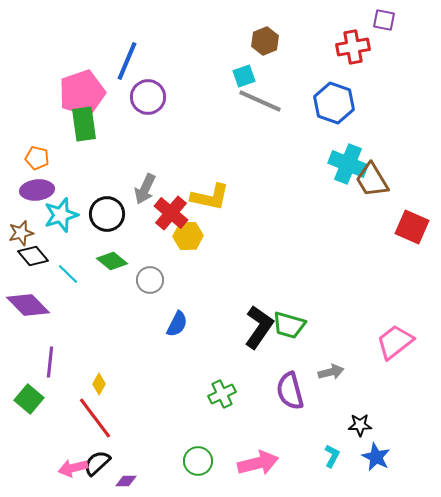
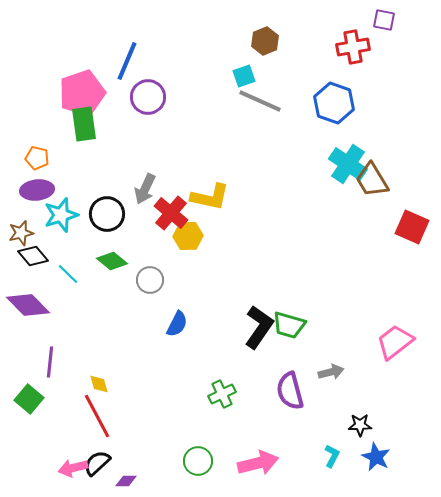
cyan cross at (348, 164): rotated 12 degrees clockwise
yellow diamond at (99, 384): rotated 45 degrees counterclockwise
red line at (95, 418): moved 2 px right, 2 px up; rotated 9 degrees clockwise
